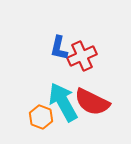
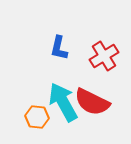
red cross: moved 22 px right; rotated 8 degrees counterclockwise
orange hexagon: moved 4 px left; rotated 15 degrees counterclockwise
